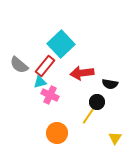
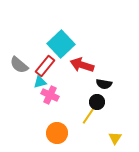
red arrow: moved 8 px up; rotated 25 degrees clockwise
black semicircle: moved 6 px left
